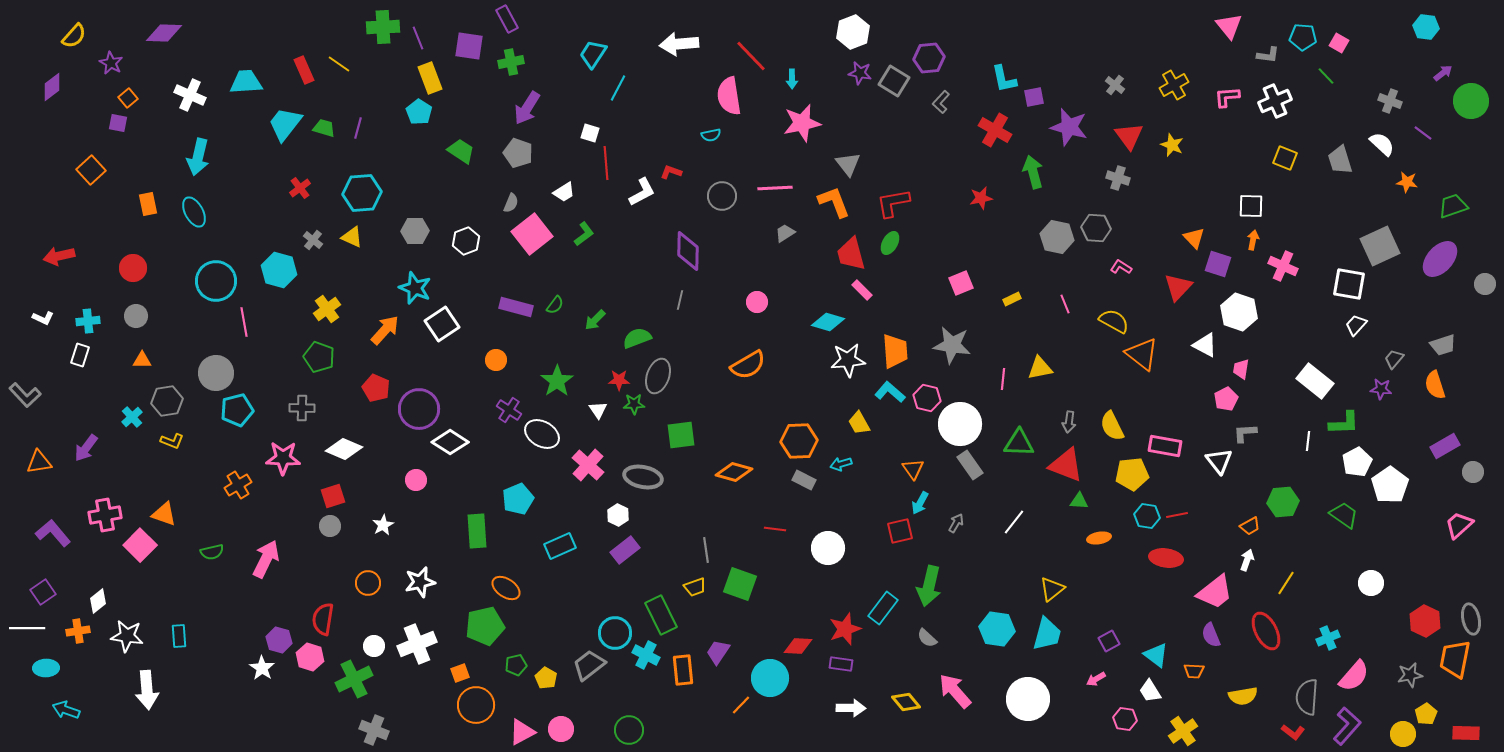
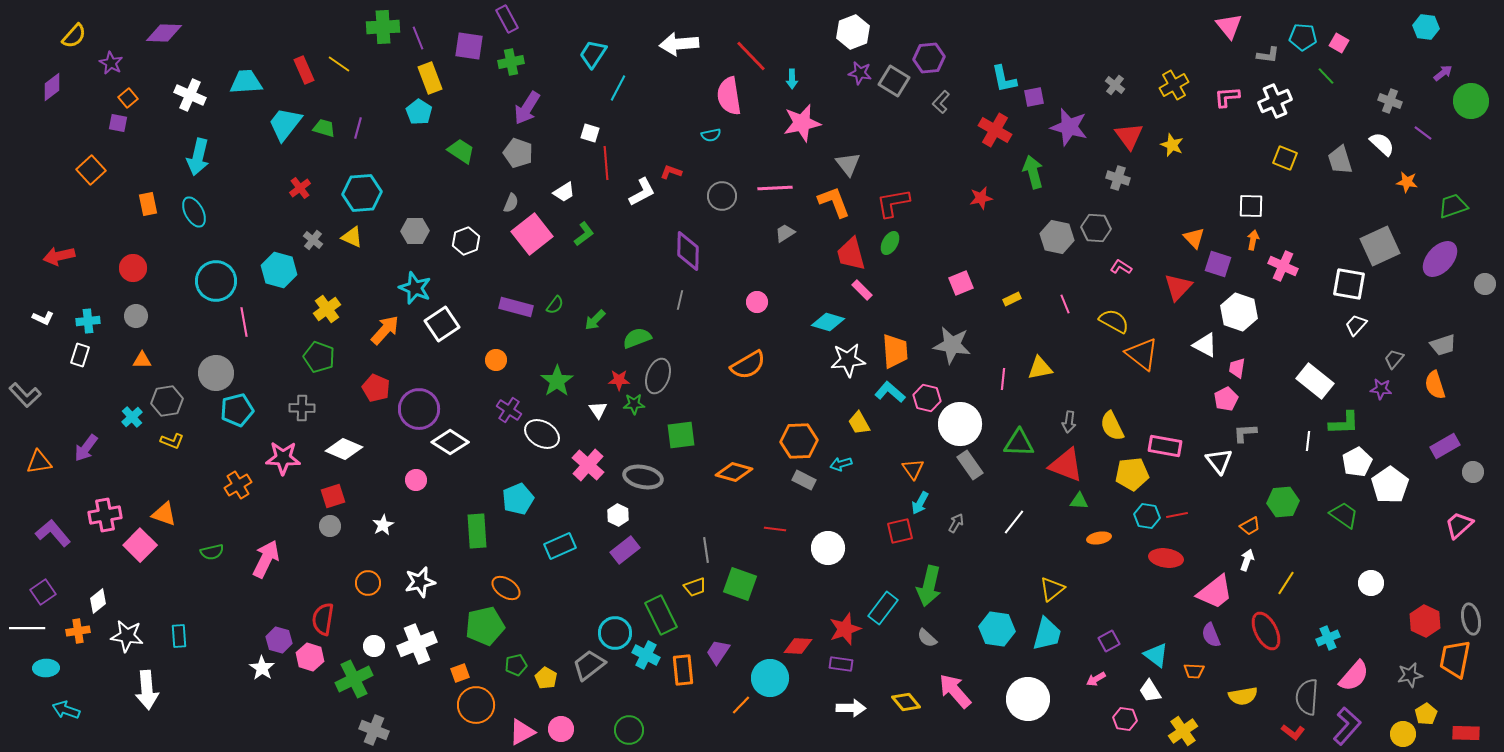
pink trapezoid at (1241, 369): moved 4 px left, 1 px up
